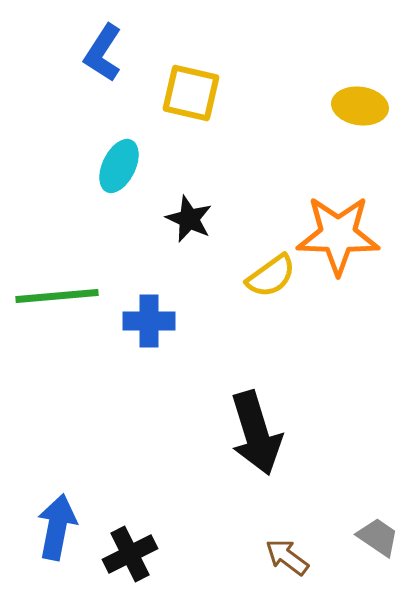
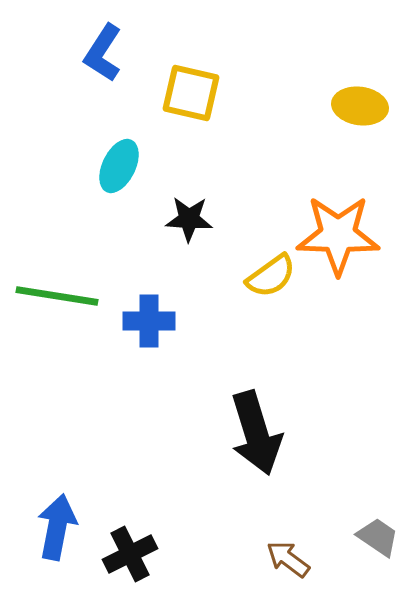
black star: rotated 21 degrees counterclockwise
green line: rotated 14 degrees clockwise
brown arrow: moved 1 px right, 2 px down
